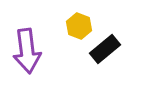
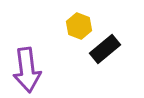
purple arrow: moved 19 px down
